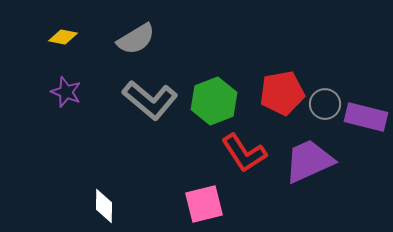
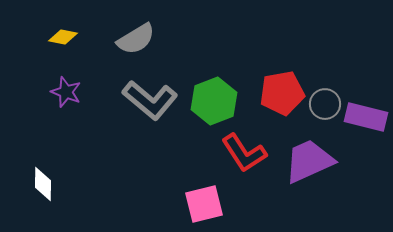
white diamond: moved 61 px left, 22 px up
